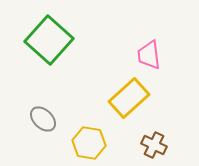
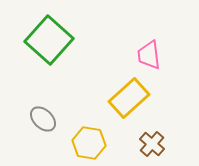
brown cross: moved 2 px left, 1 px up; rotated 15 degrees clockwise
